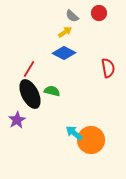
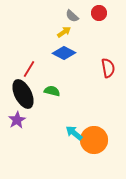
yellow arrow: moved 1 px left
black ellipse: moved 7 px left
orange circle: moved 3 px right
